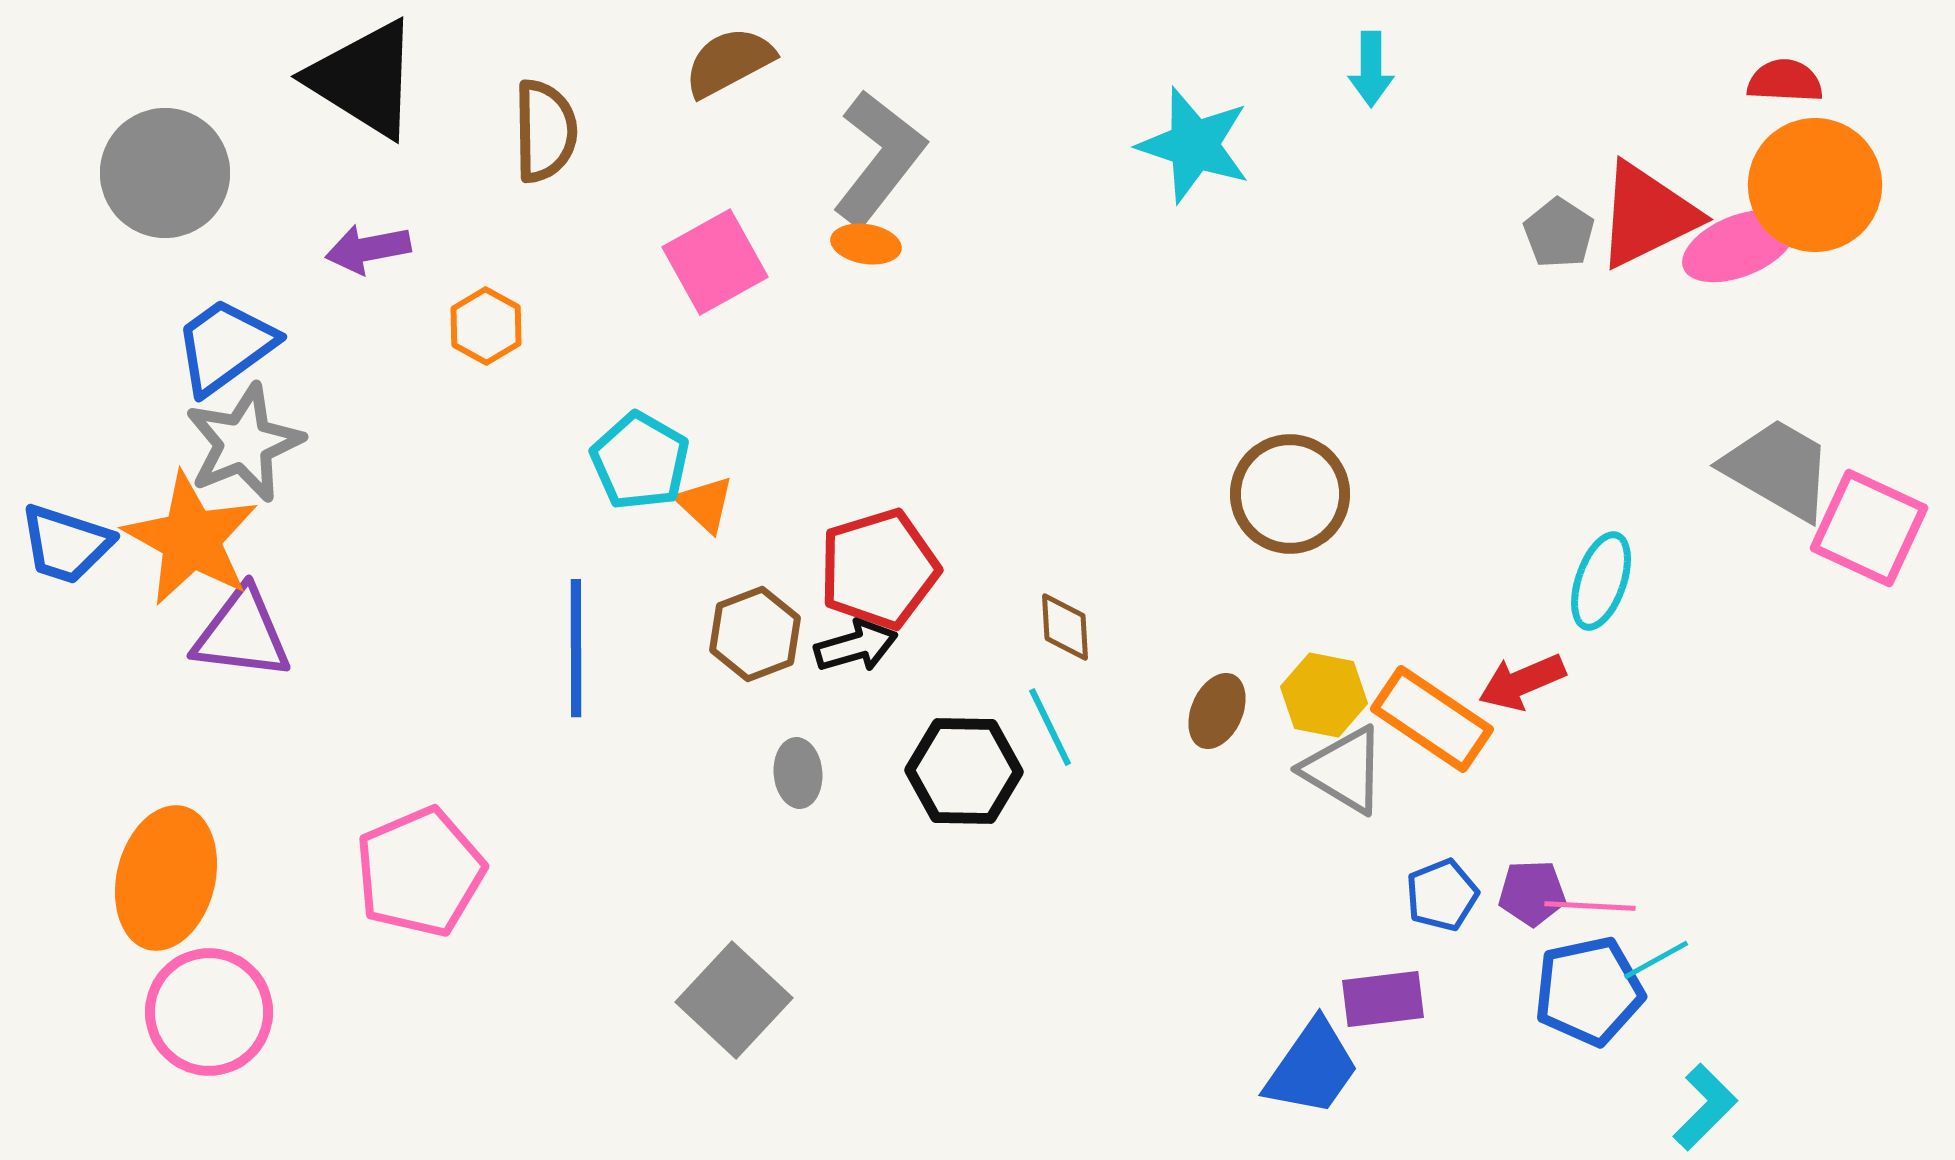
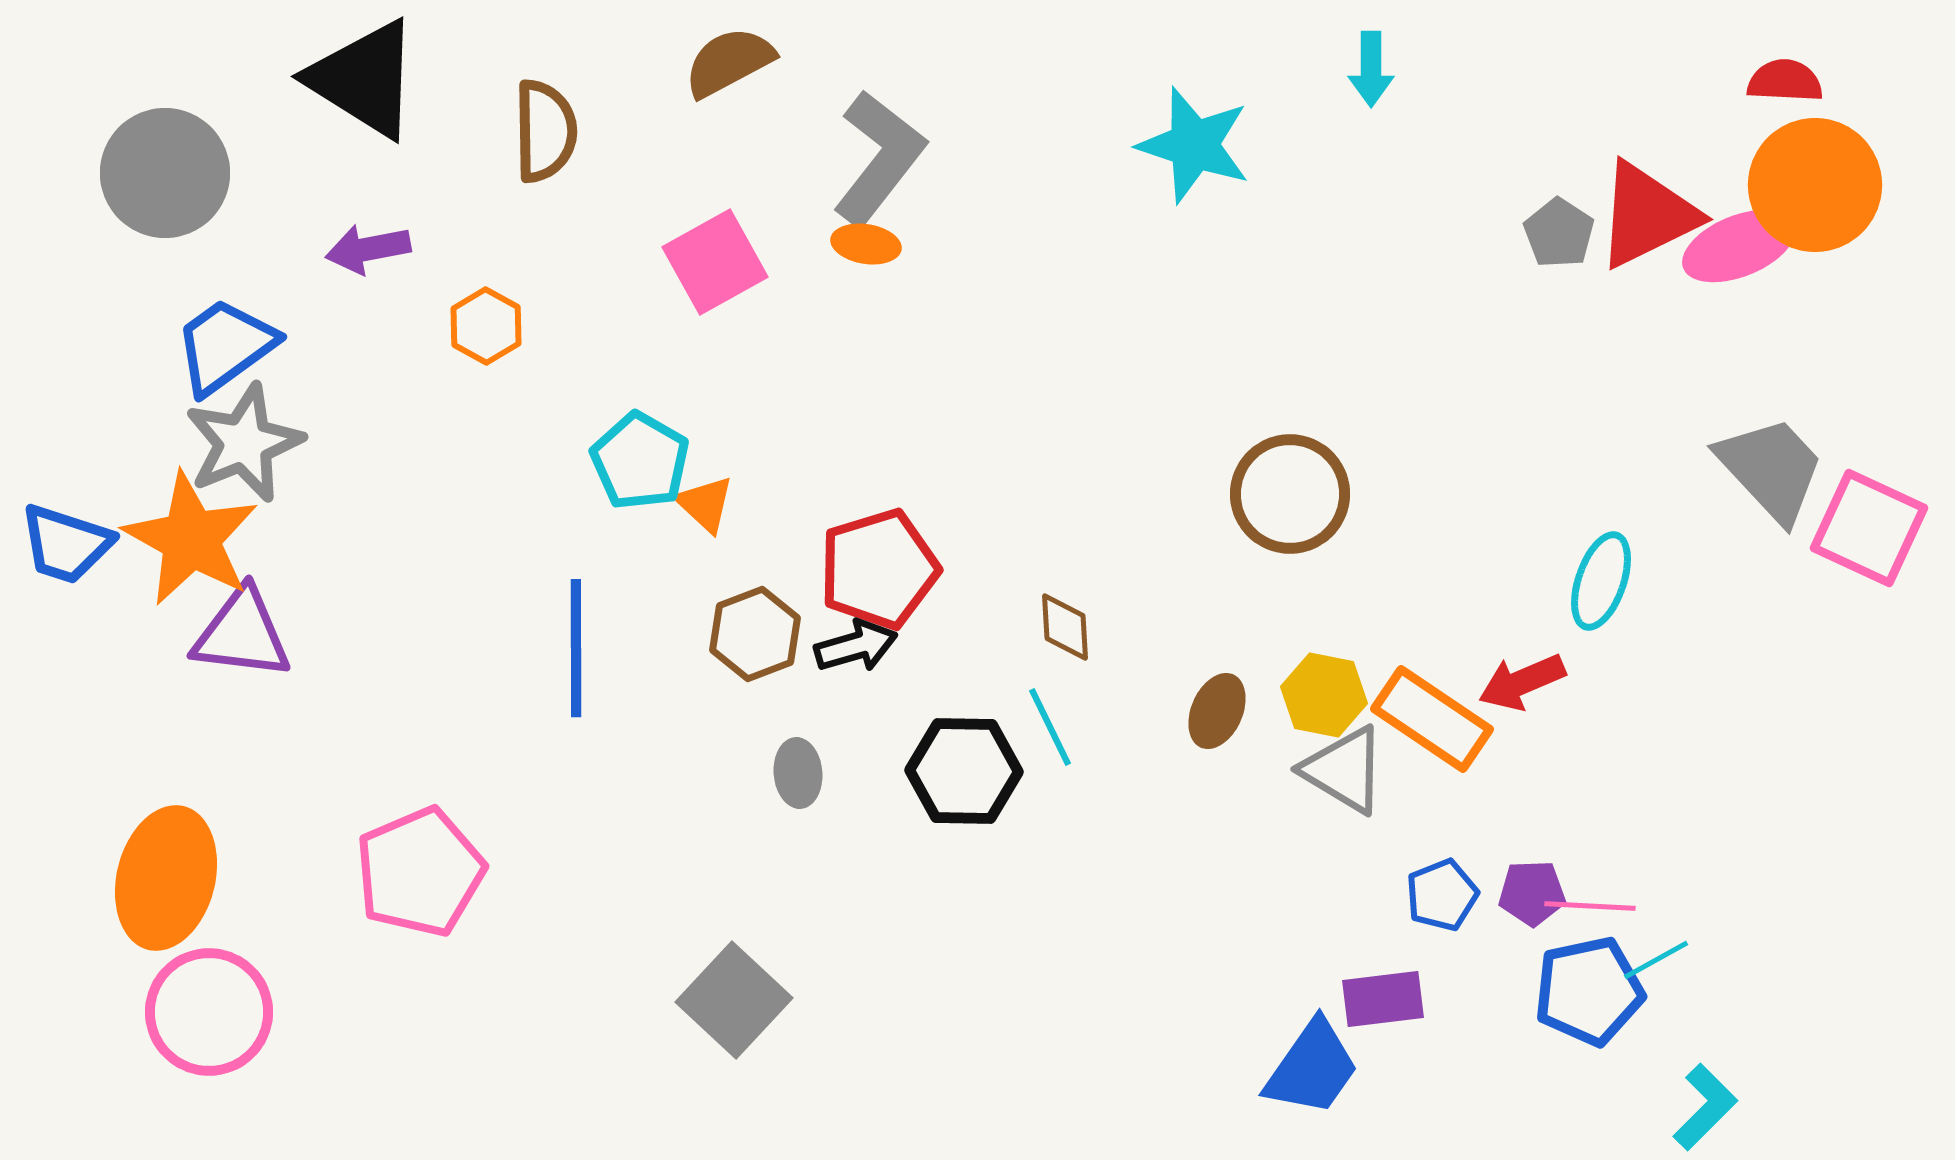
gray trapezoid at (1778, 469): moved 7 px left; rotated 17 degrees clockwise
